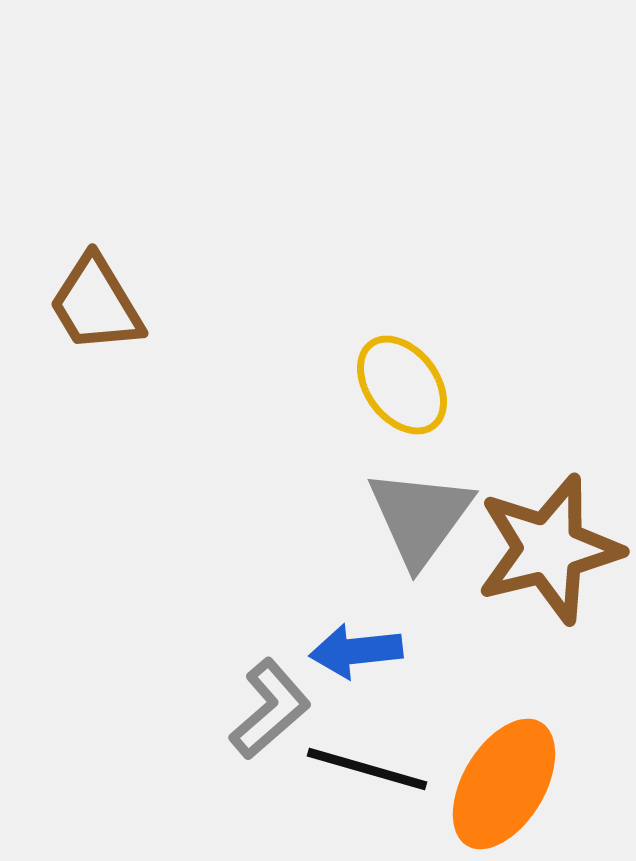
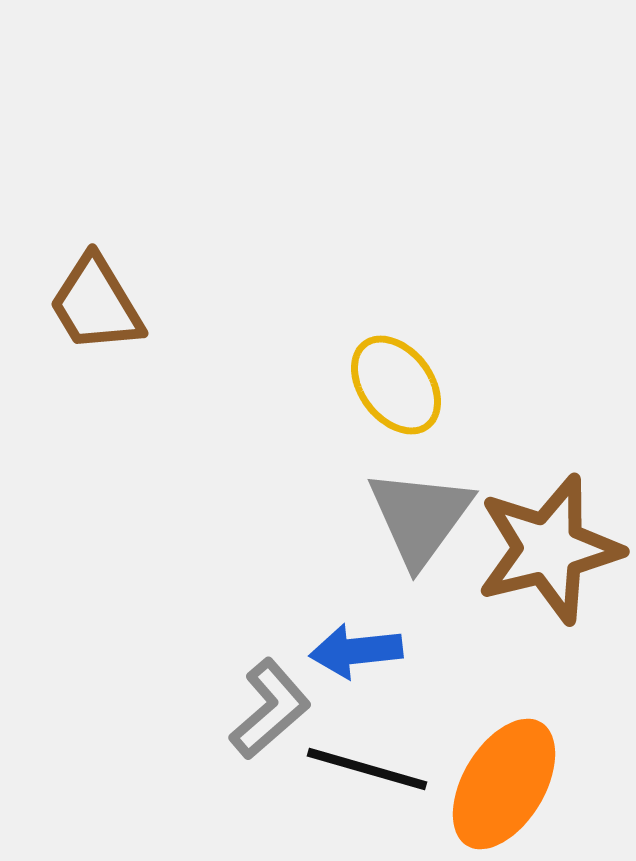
yellow ellipse: moved 6 px left
